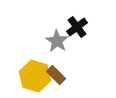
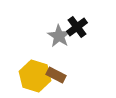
gray star: moved 2 px right, 5 px up
brown rectangle: rotated 18 degrees counterclockwise
